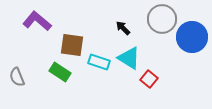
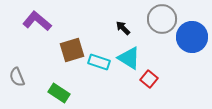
brown square: moved 5 px down; rotated 25 degrees counterclockwise
green rectangle: moved 1 px left, 21 px down
